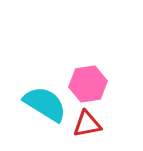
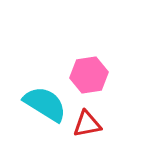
pink hexagon: moved 1 px right, 9 px up
